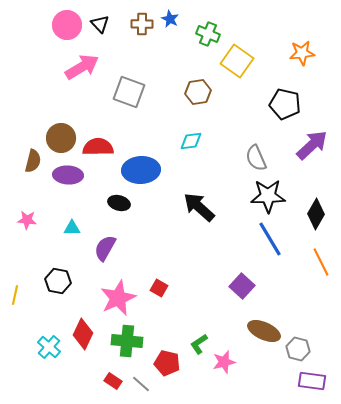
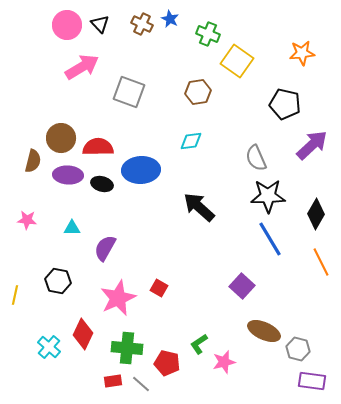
brown cross at (142, 24): rotated 25 degrees clockwise
black ellipse at (119, 203): moved 17 px left, 19 px up
green cross at (127, 341): moved 7 px down
red rectangle at (113, 381): rotated 42 degrees counterclockwise
